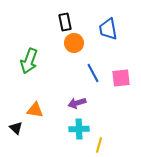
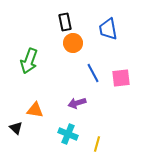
orange circle: moved 1 px left
cyan cross: moved 11 px left, 5 px down; rotated 24 degrees clockwise
yellow line: moved 2 px left, 1 px up
